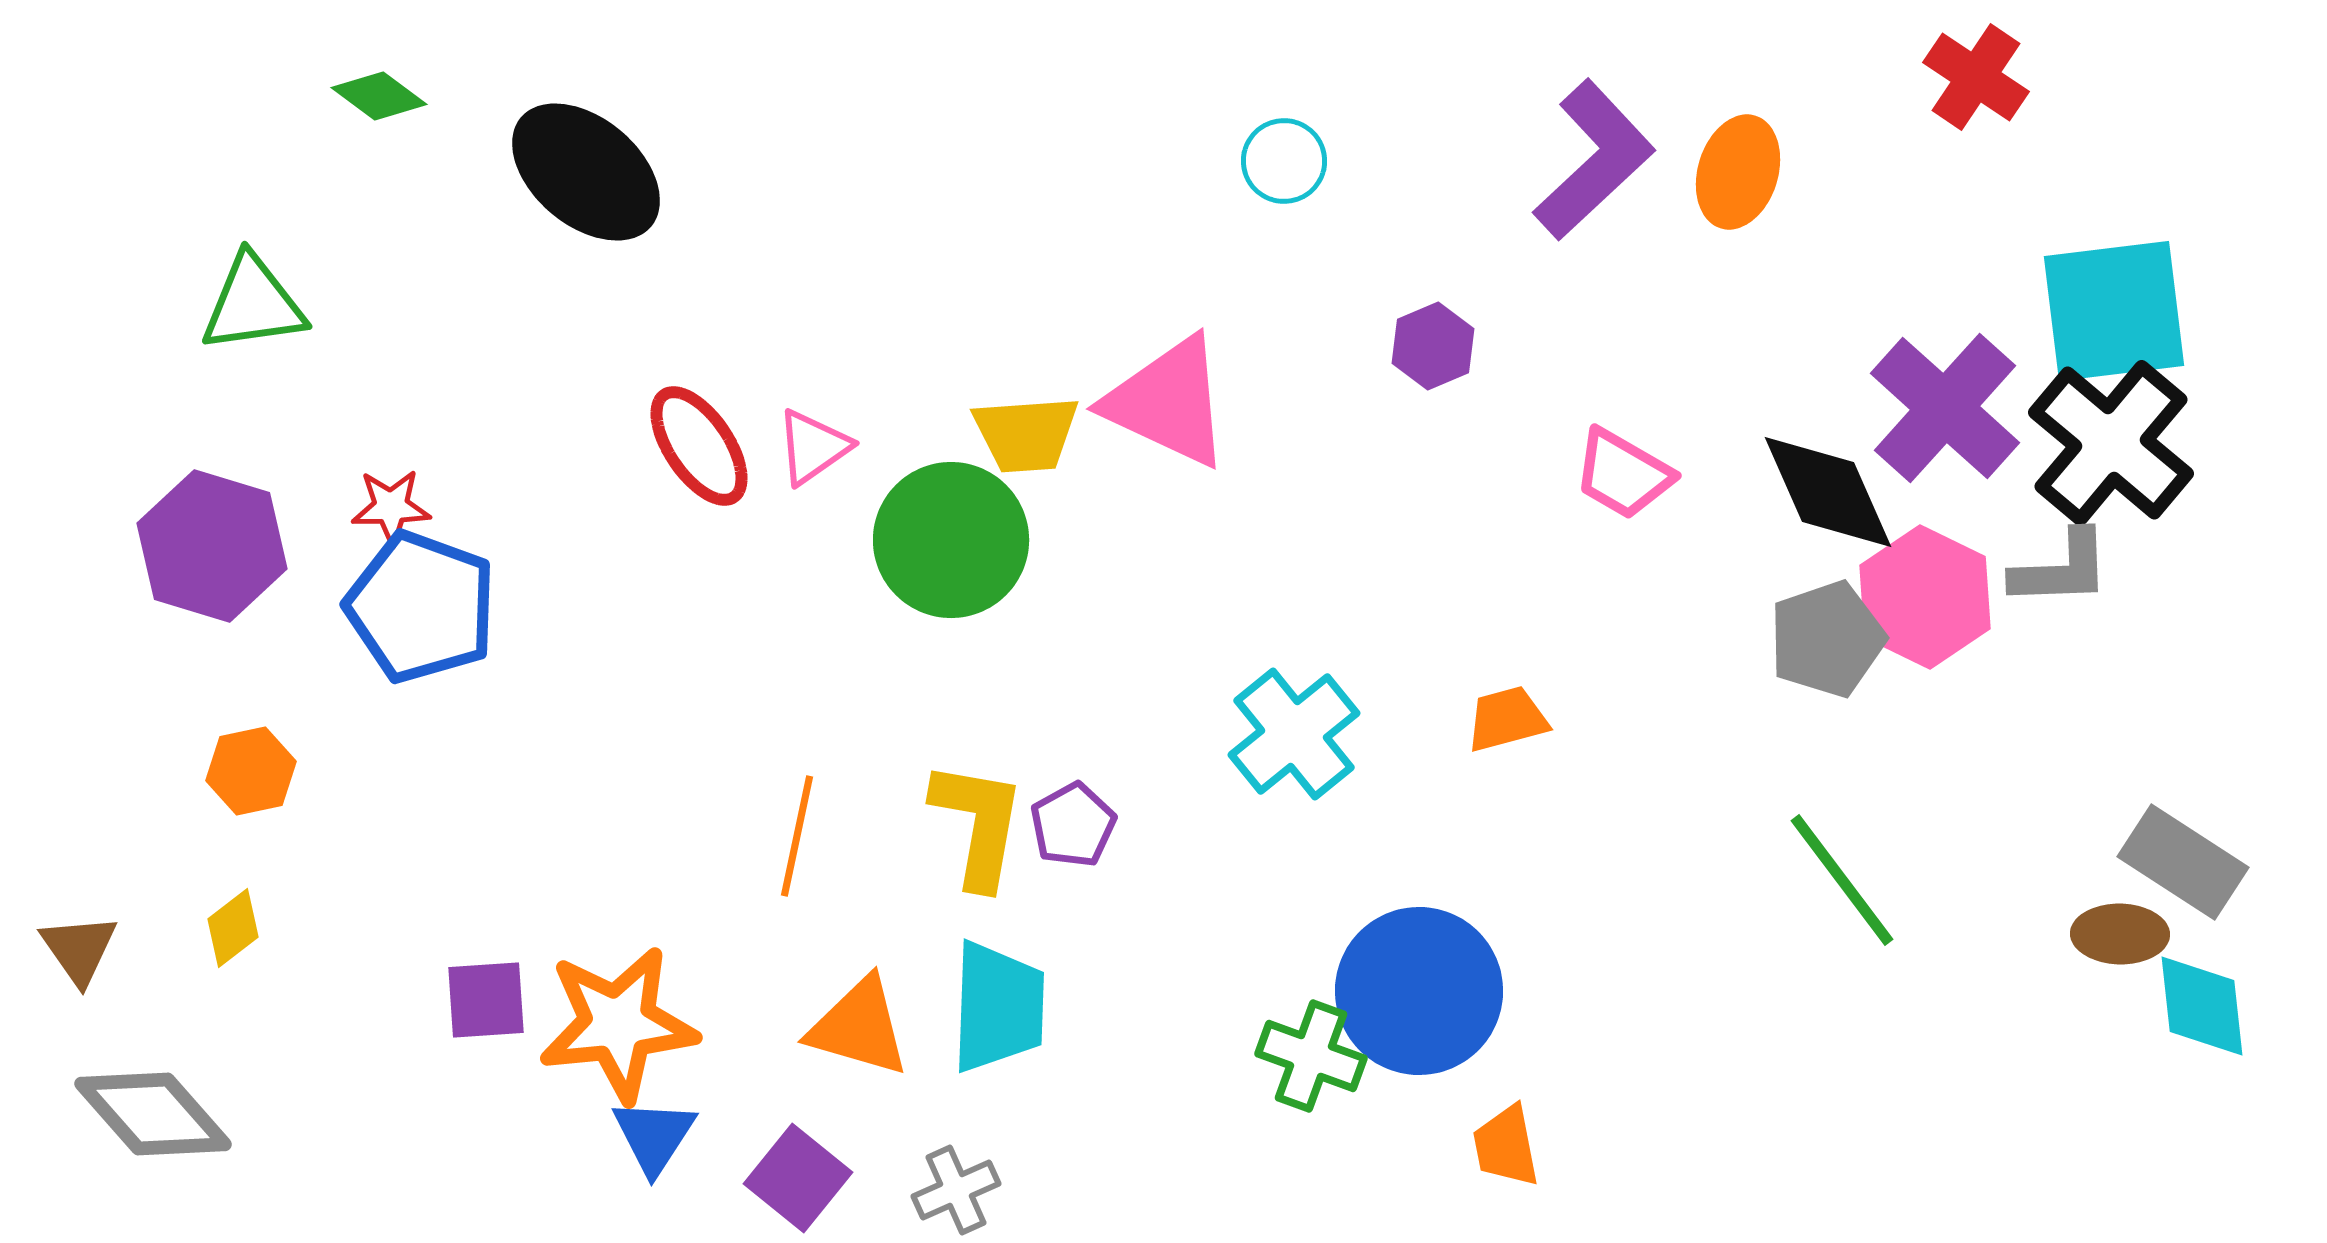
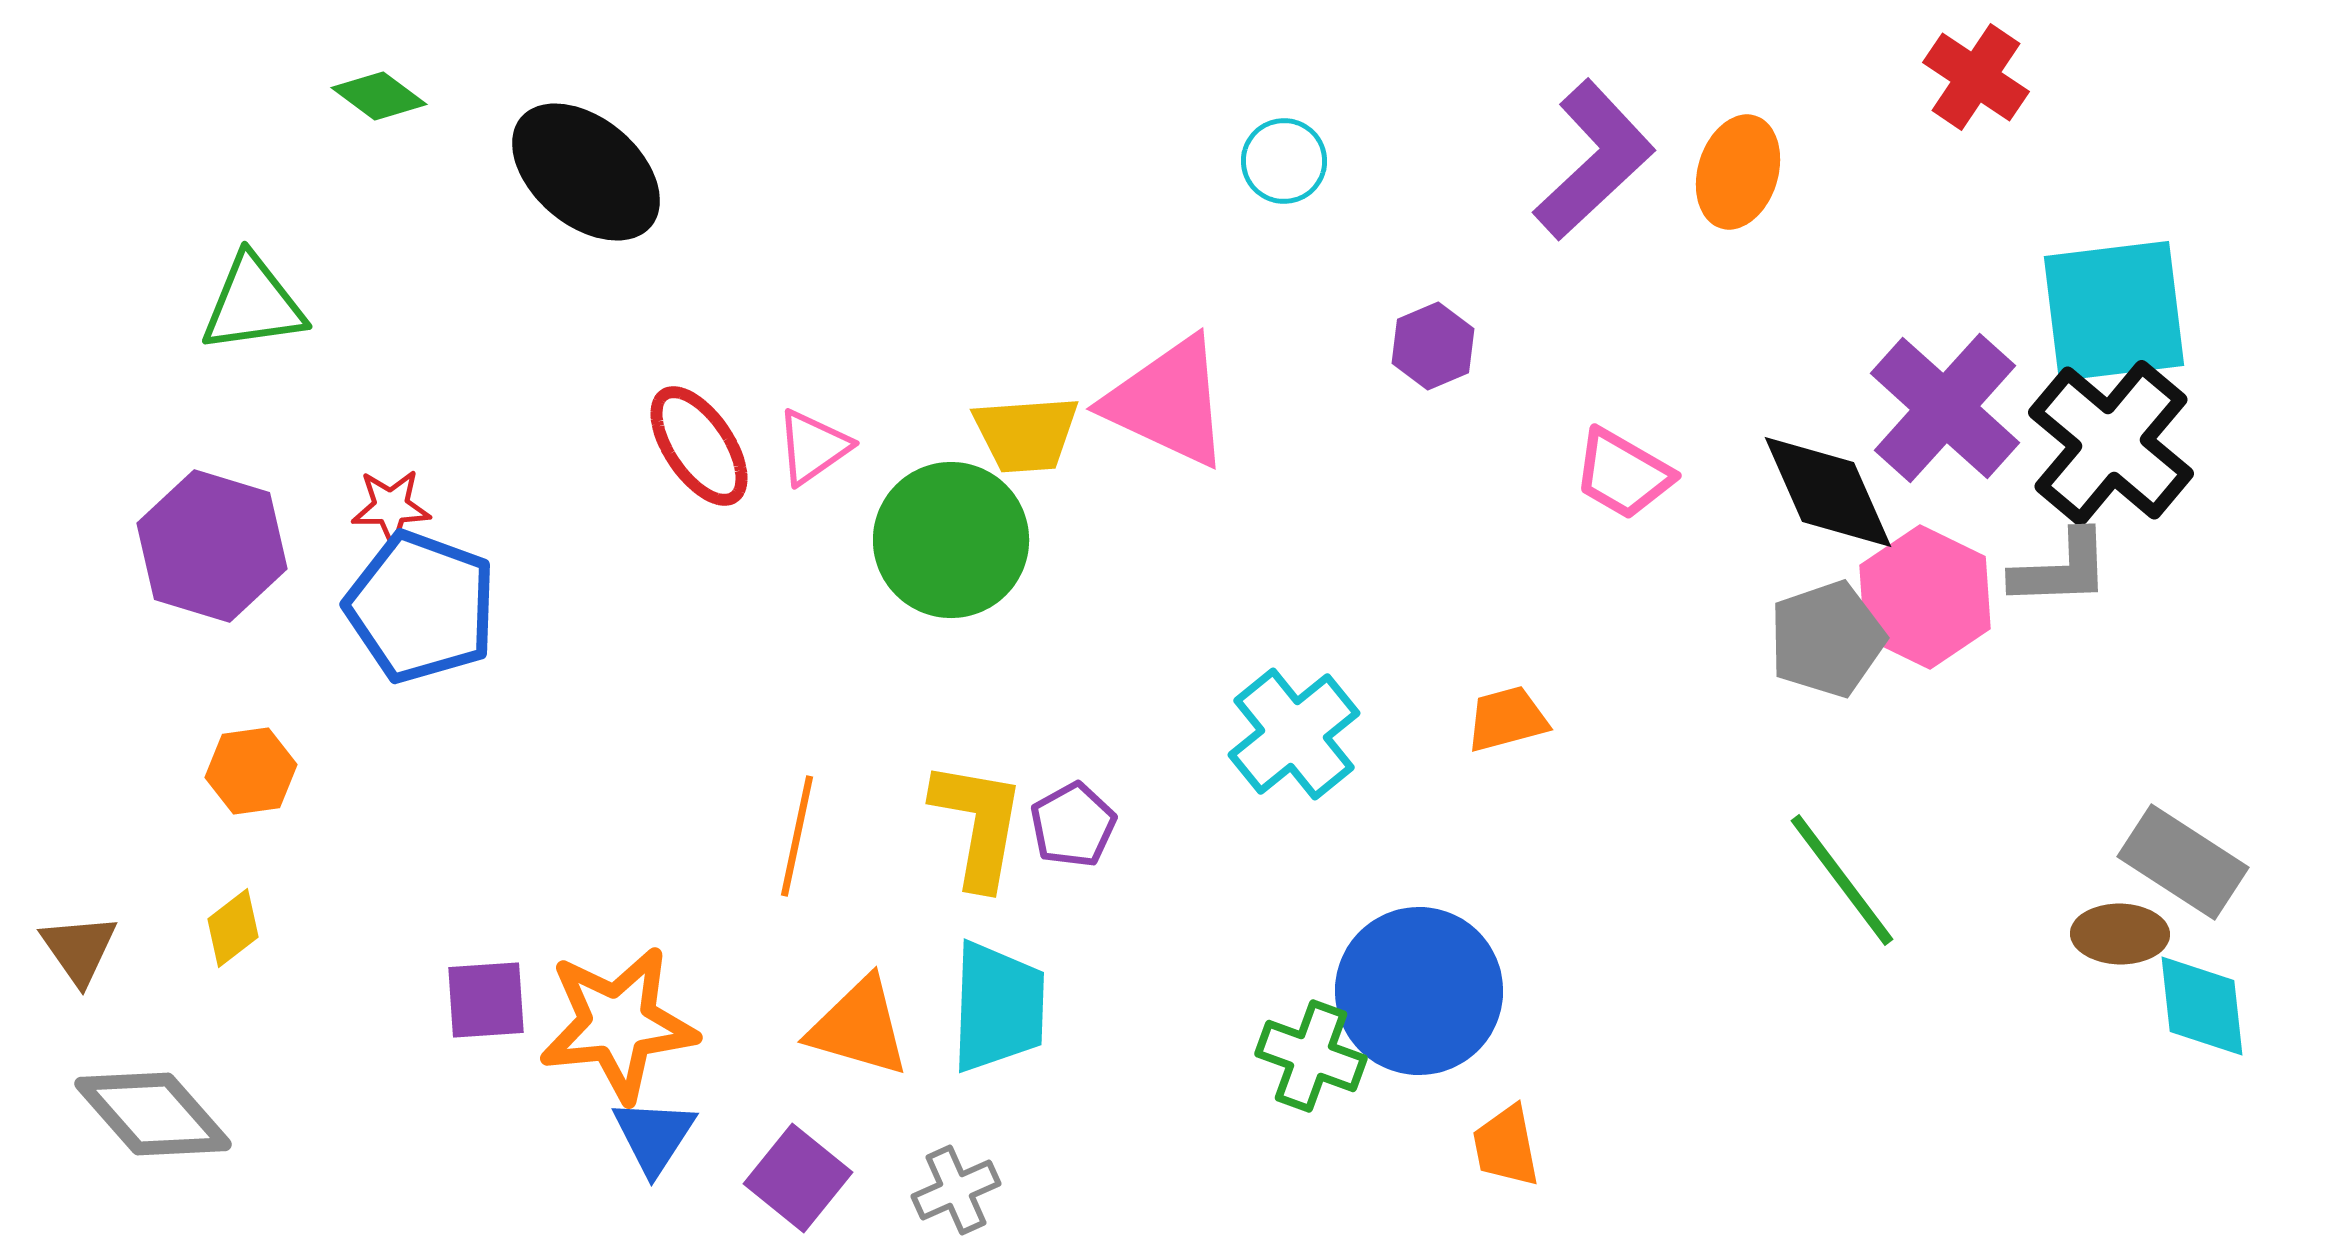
orange hexagon at (251, 771): rotated 4 degrees clockwise
